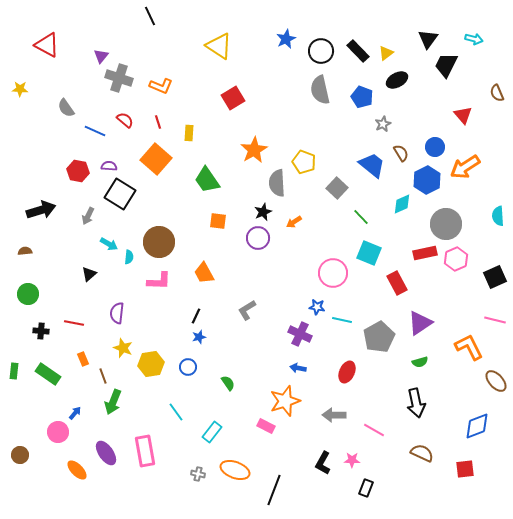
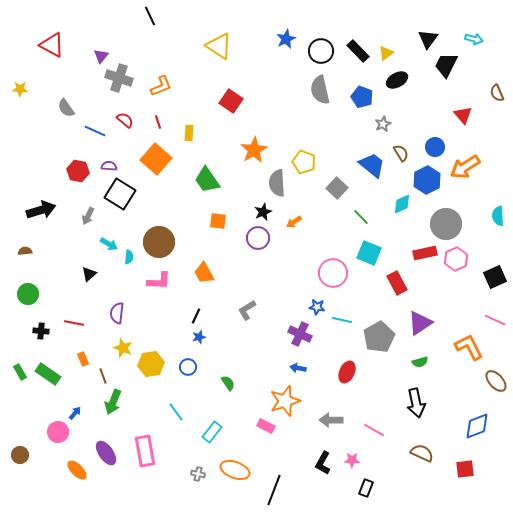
red triangle at (47, 45): moved 5 px right
orange L-shape at (161, 86): rotated 45 degrees counterclockwise
red square at (233, 98): moved 2 px left, 3 px down; rotated 25 degrees counterclockwise
pink line at (495, 320): rotated 10 degrees clockwise
green rectangle at (14, 371): moved 6 px right, 1 px down; rotated 35 degrees counterclockwise
gray arrow at (334, 415): moved 3 px left, 5 px down
